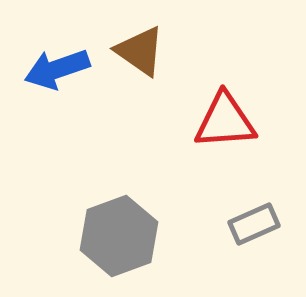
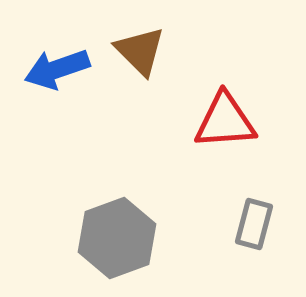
brown triangle: rotated 10 degrees clockwise
gray rectangle: rotated 51 degrees counterclockwise
gray hexagon: moved 2 px left, 2 px down
